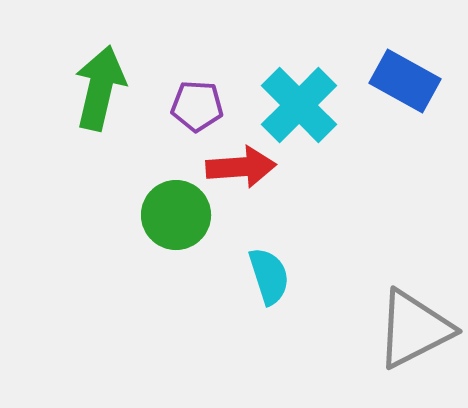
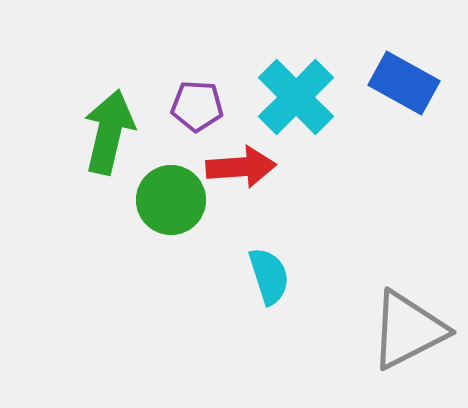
blue rectangle: moved 1 px left, 2 px down
green arrow: moved 9 px right, 44 px down
cyan cross: moved 3 px left, 8 px up
green circle: moved 5 px left, 15 px up
gray triangle: moved 6 px left, 1 px down
